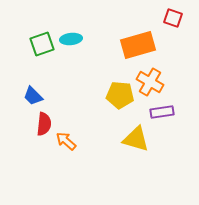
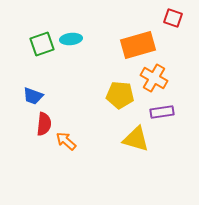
orange cross: moved 4 px right, 4 px up
blue trapezoid: rotated 25 degrees counterclockwise
